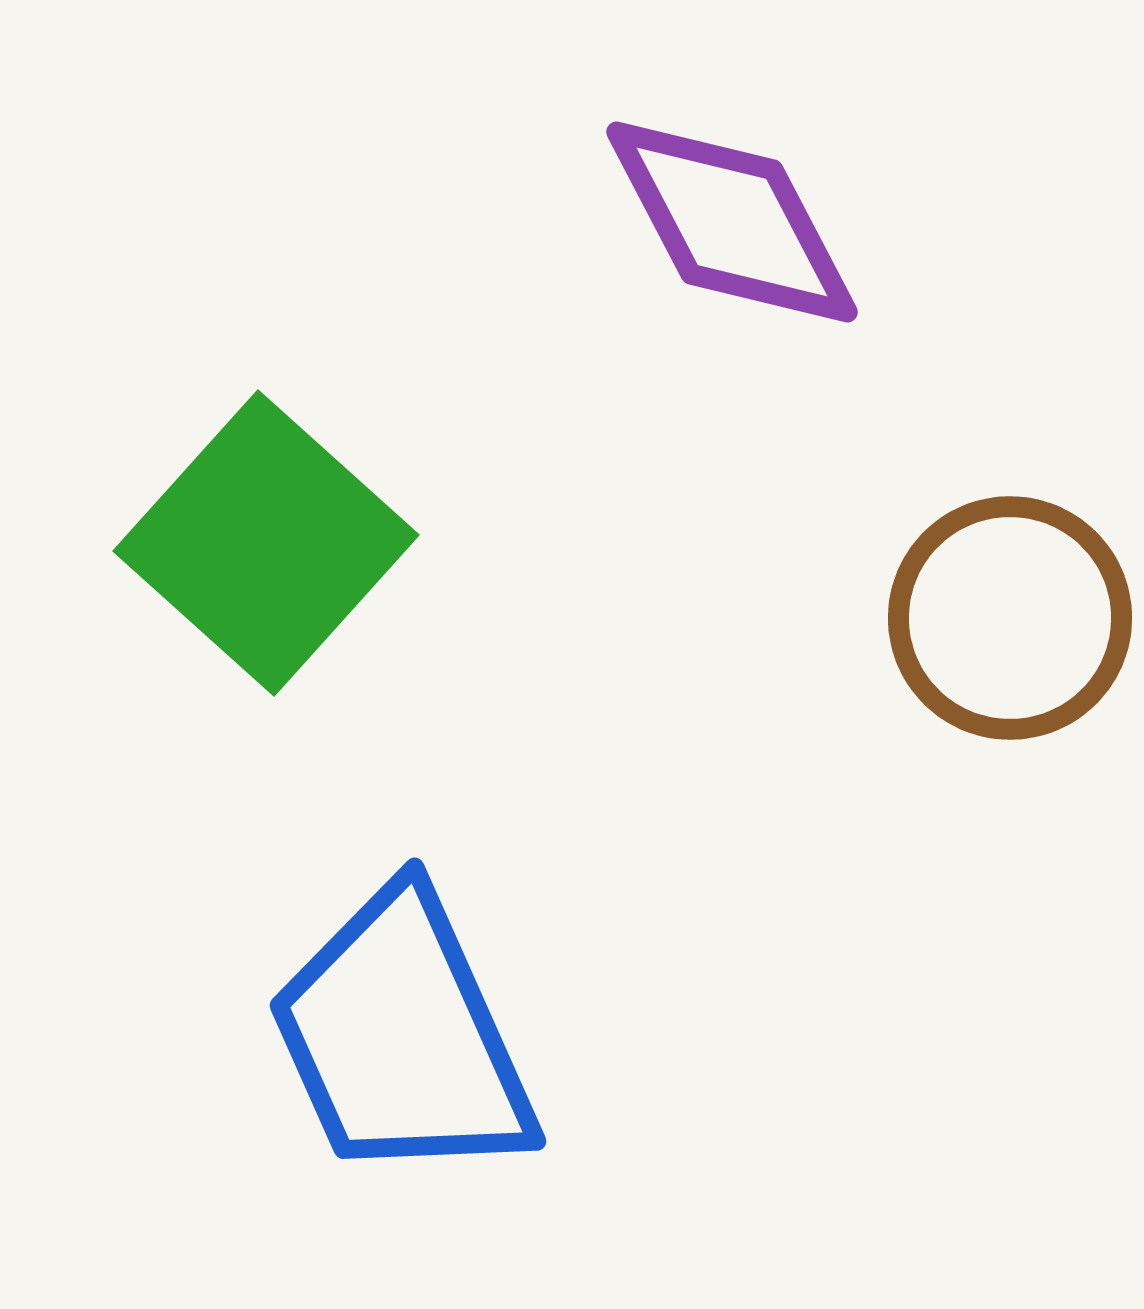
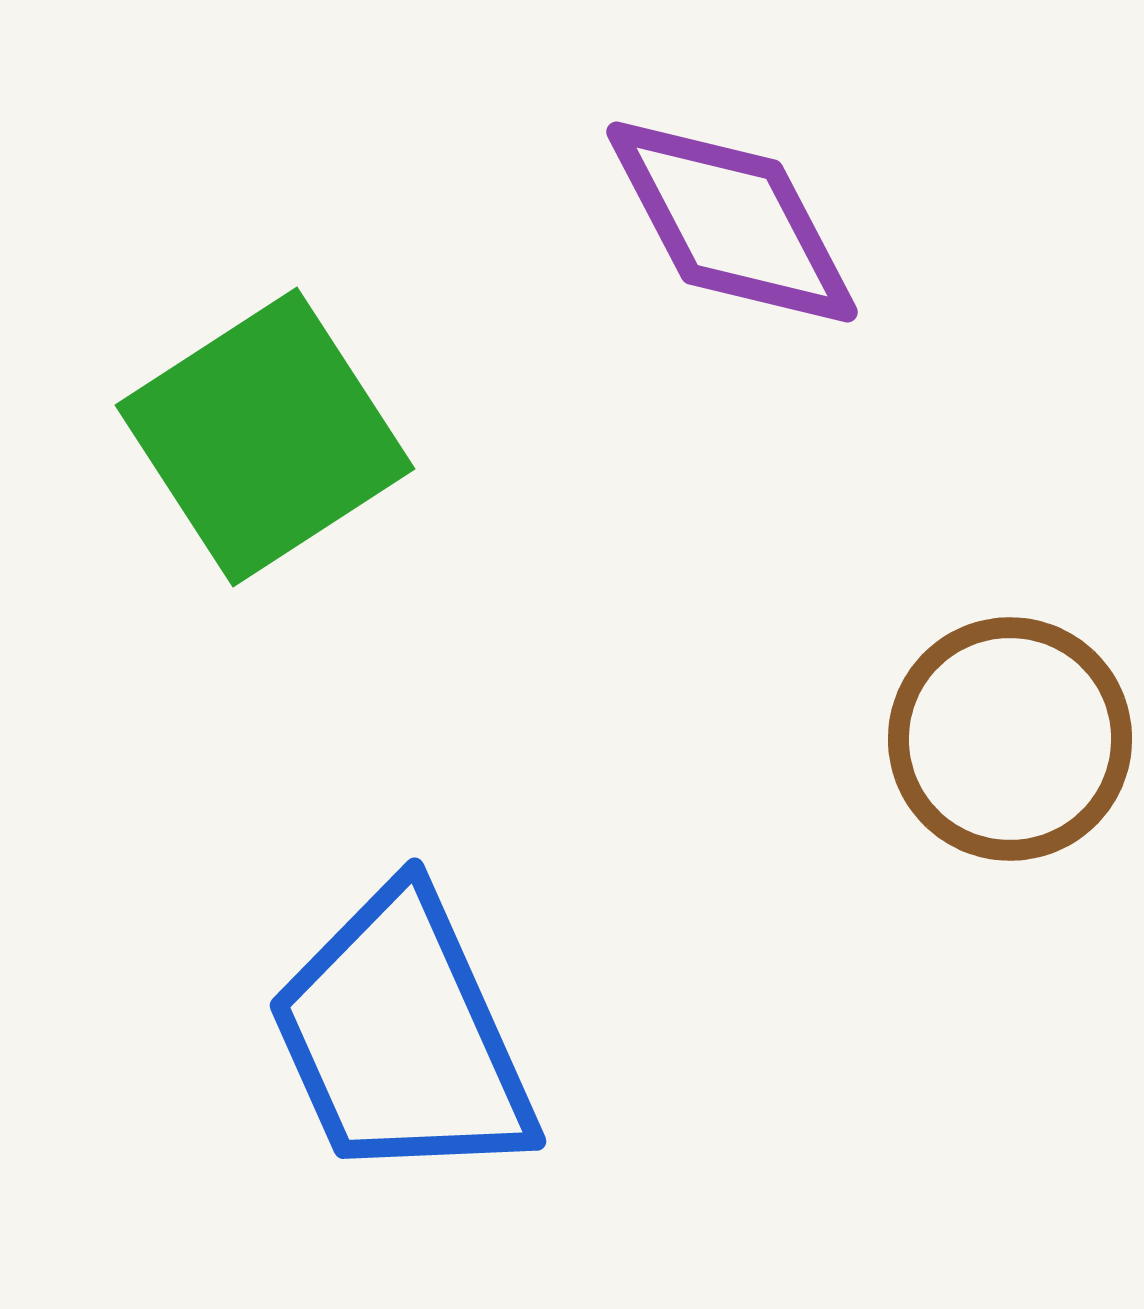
green square: moved 1 px left, 106 px up; rotated 15 degrees clockwise
brown circle: moved 121 px down
